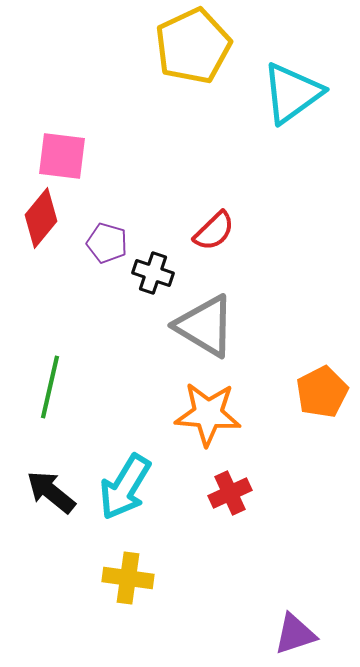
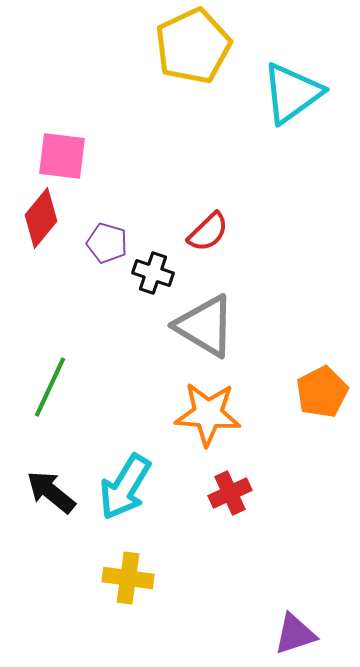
red semicircle: moved 6 px left, 1 px down
green line: rotated 12 degrees clockwise
